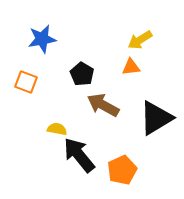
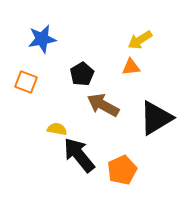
black pentagon: rotated 10 degrees clockwise
